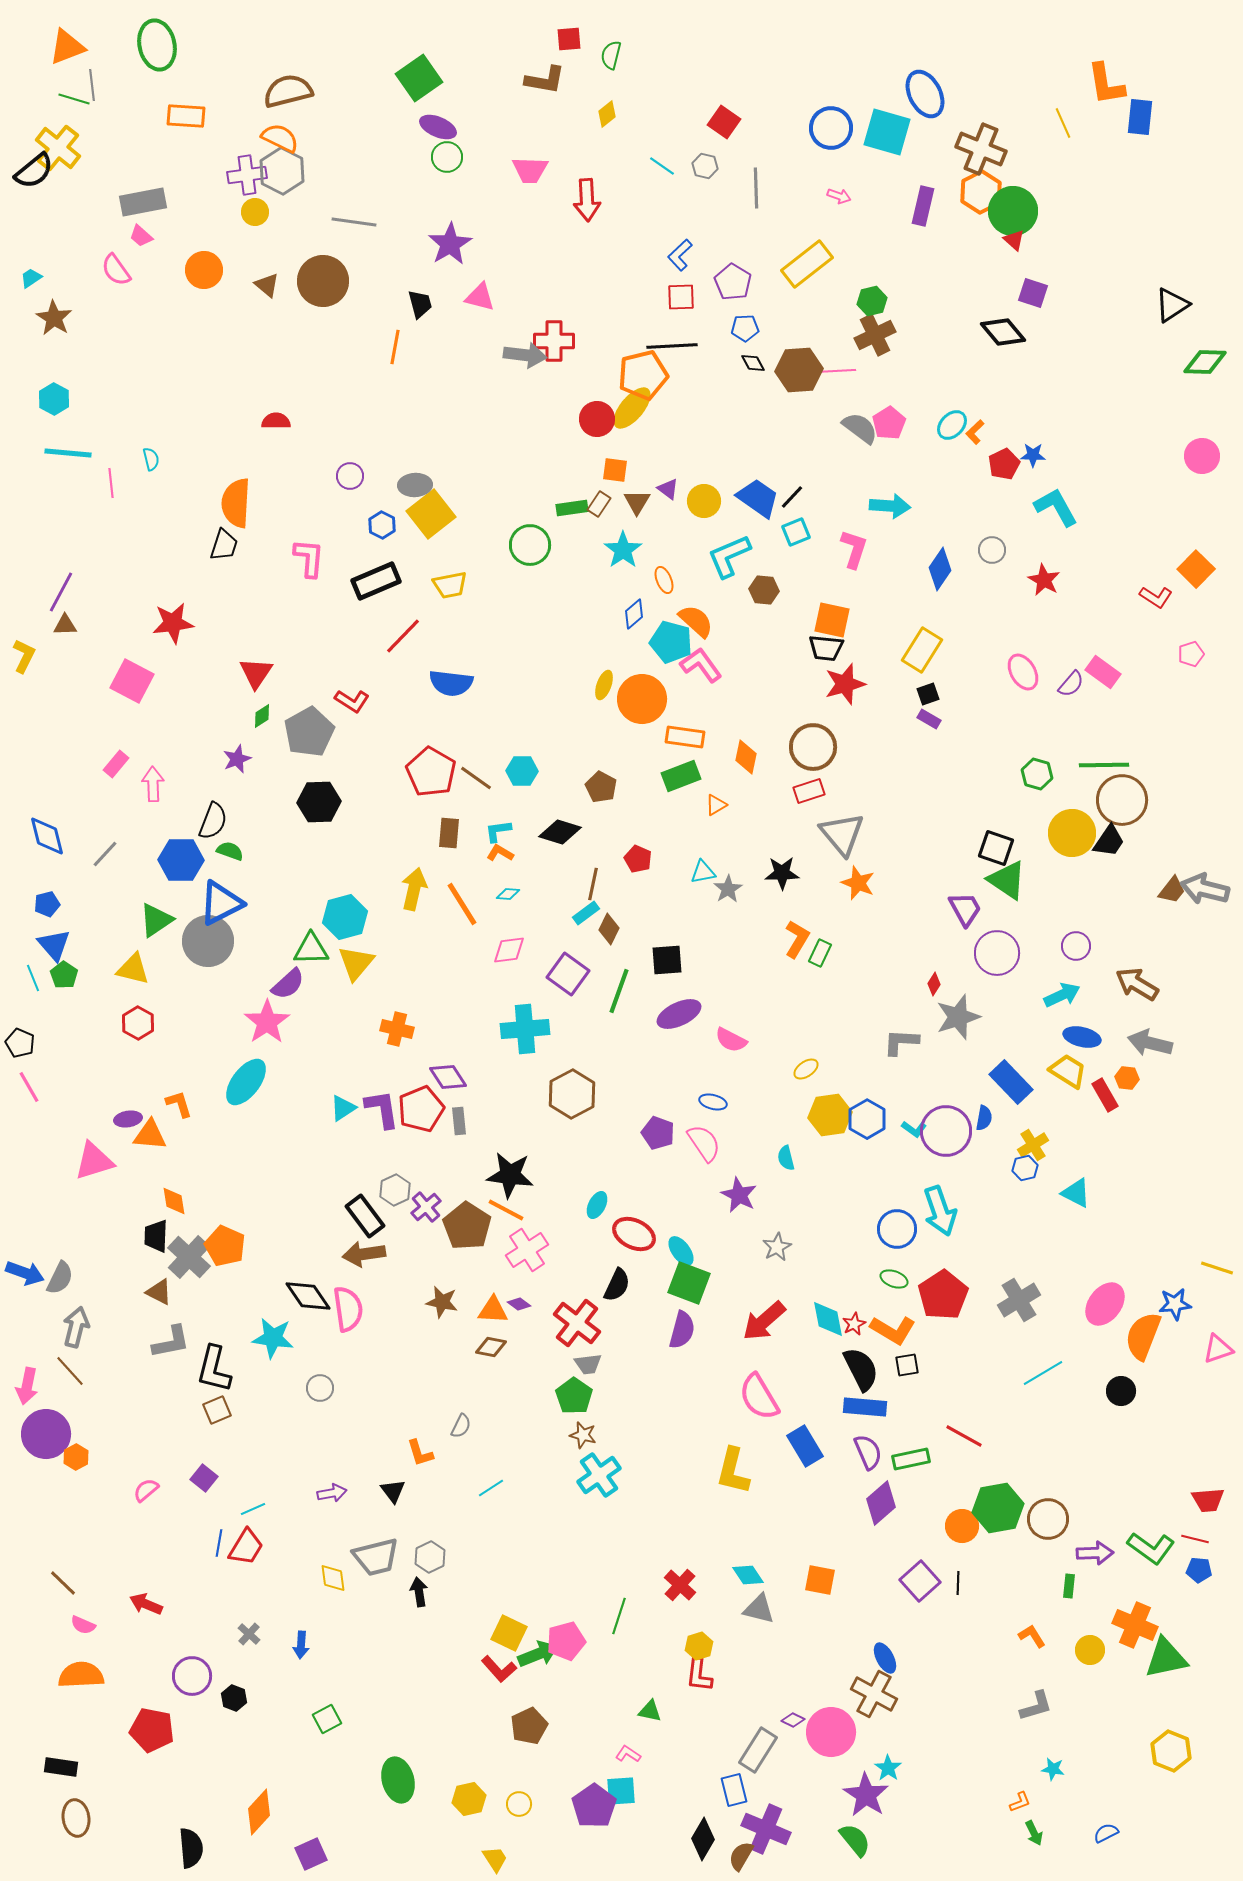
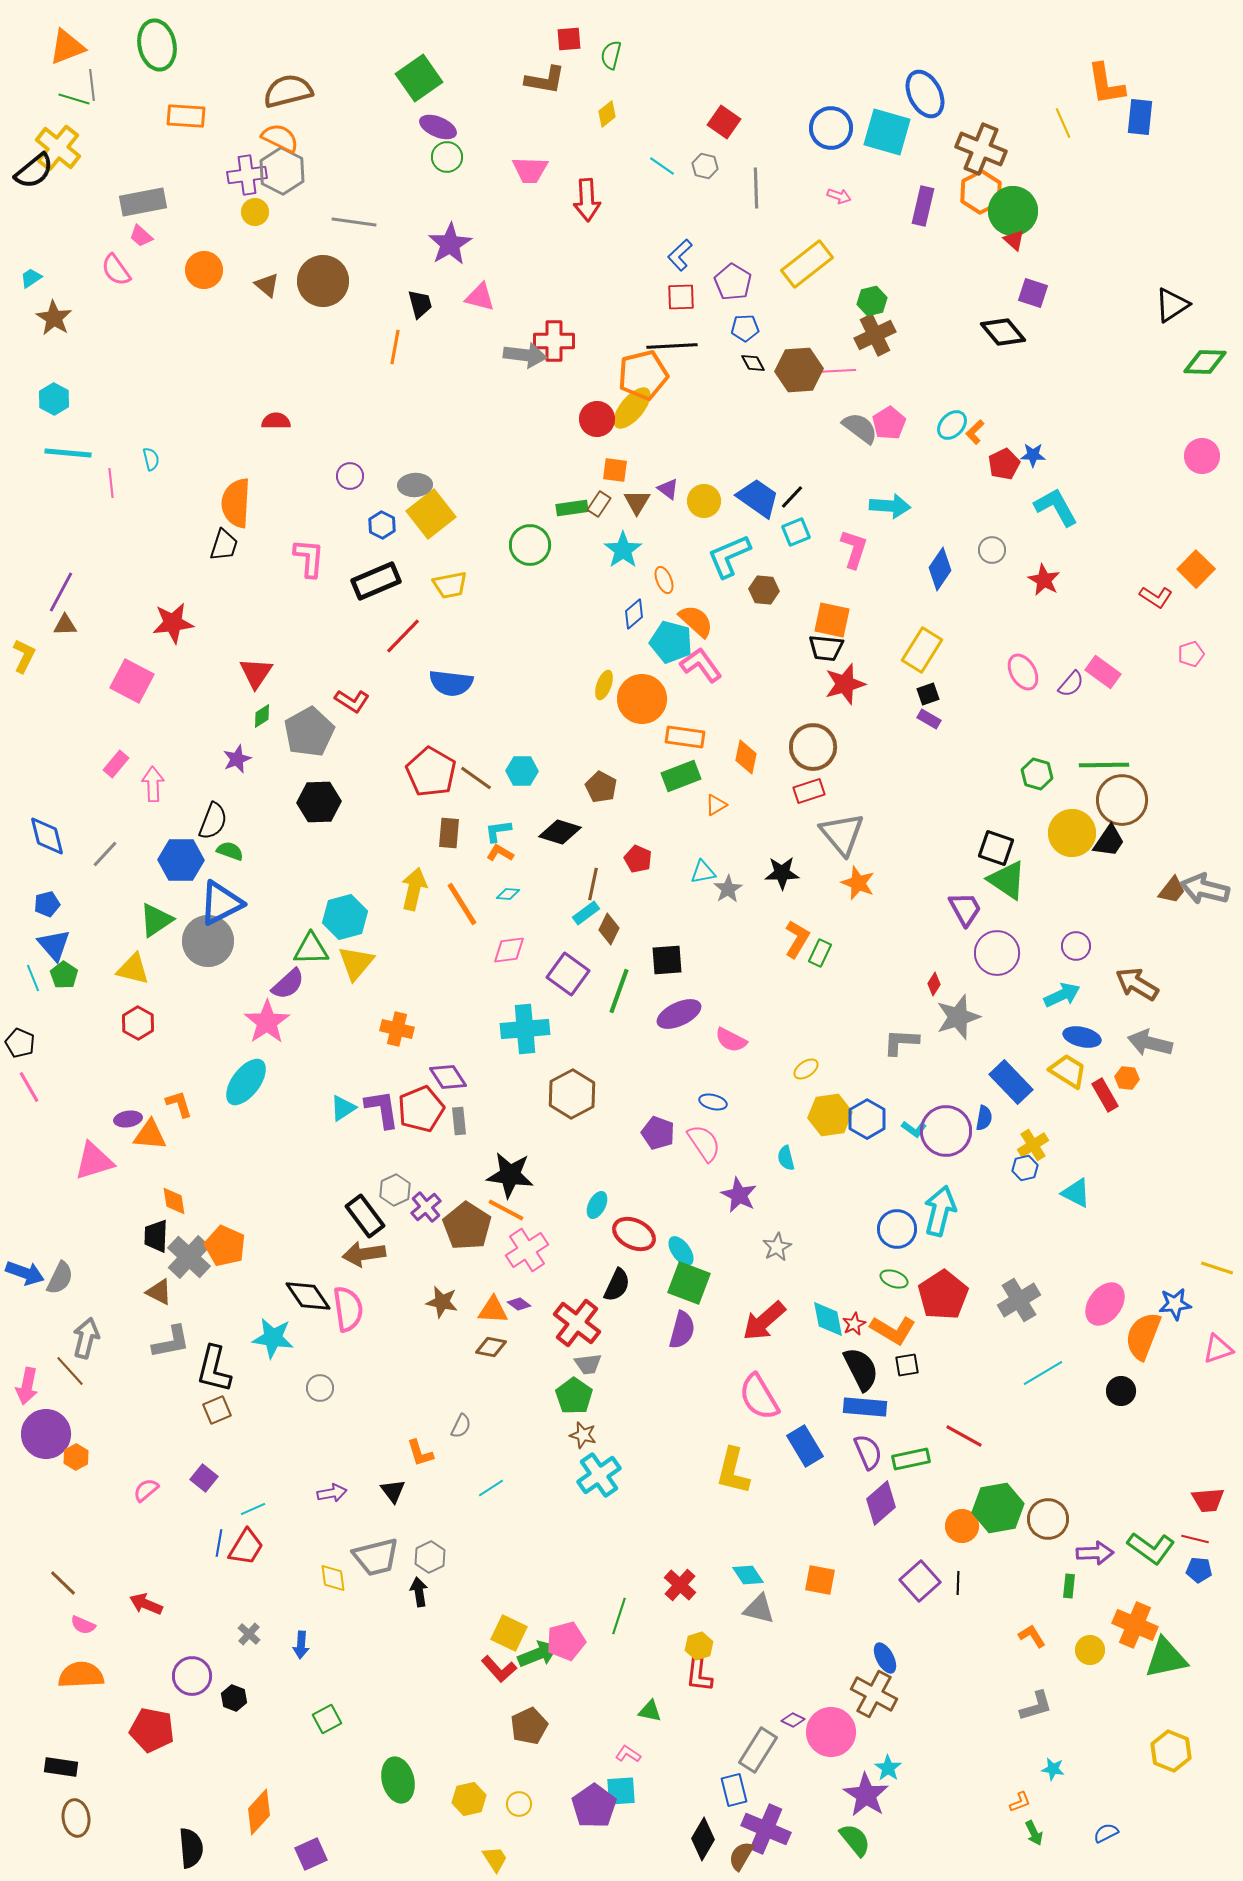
cyan arrow at (940, 1211): rotated 147 degrees counterclockwise
gray arrow at (76, 1327): moved 10 px right, 11 px down
